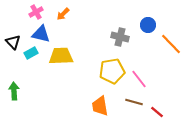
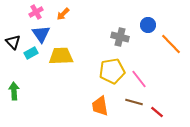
blue triangle: rotated 42 degrees clockwise
